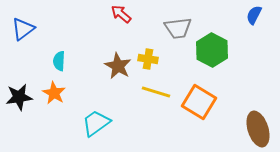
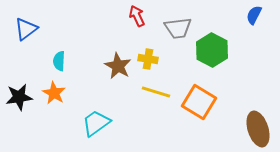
red arrow: moved 16 px right, 2 px down; rotated 25 degrees clockwise
blue triangle: moved 3 px right
